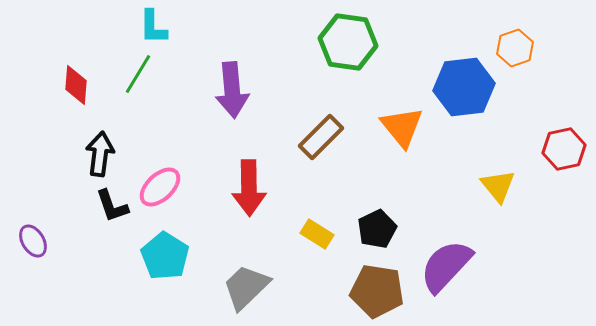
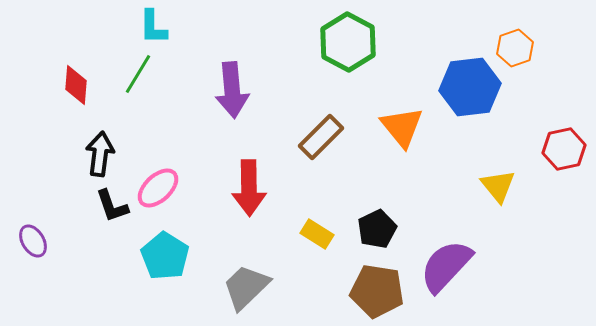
green hexagon: rotated 20 degrees clockwise
blue hexagon: moved 6 px right
pink ellipse: moved 2 px left, 1 px down
